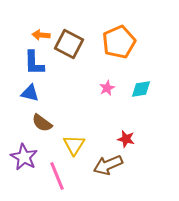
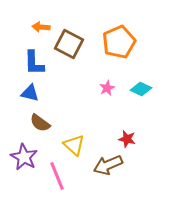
orange arrow: moved 8 px up
cyan diamond: rotated 35 degrees clockwise
brown semicircle: moved 2 px left
red star: moved 1 px right
yellow triangle: rotated 20 degrees counterclockwise
